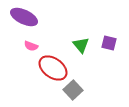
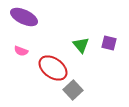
pink semicircle: moved 10 px left, 5 px down
